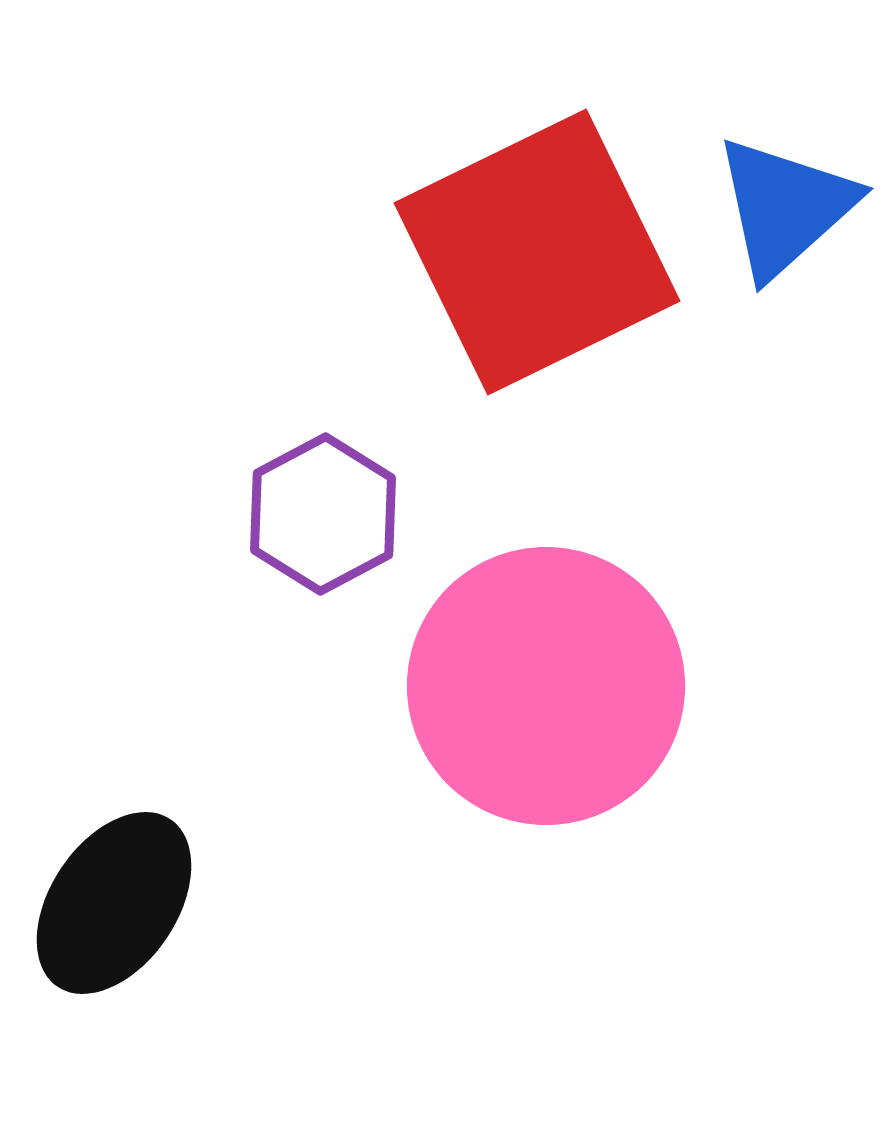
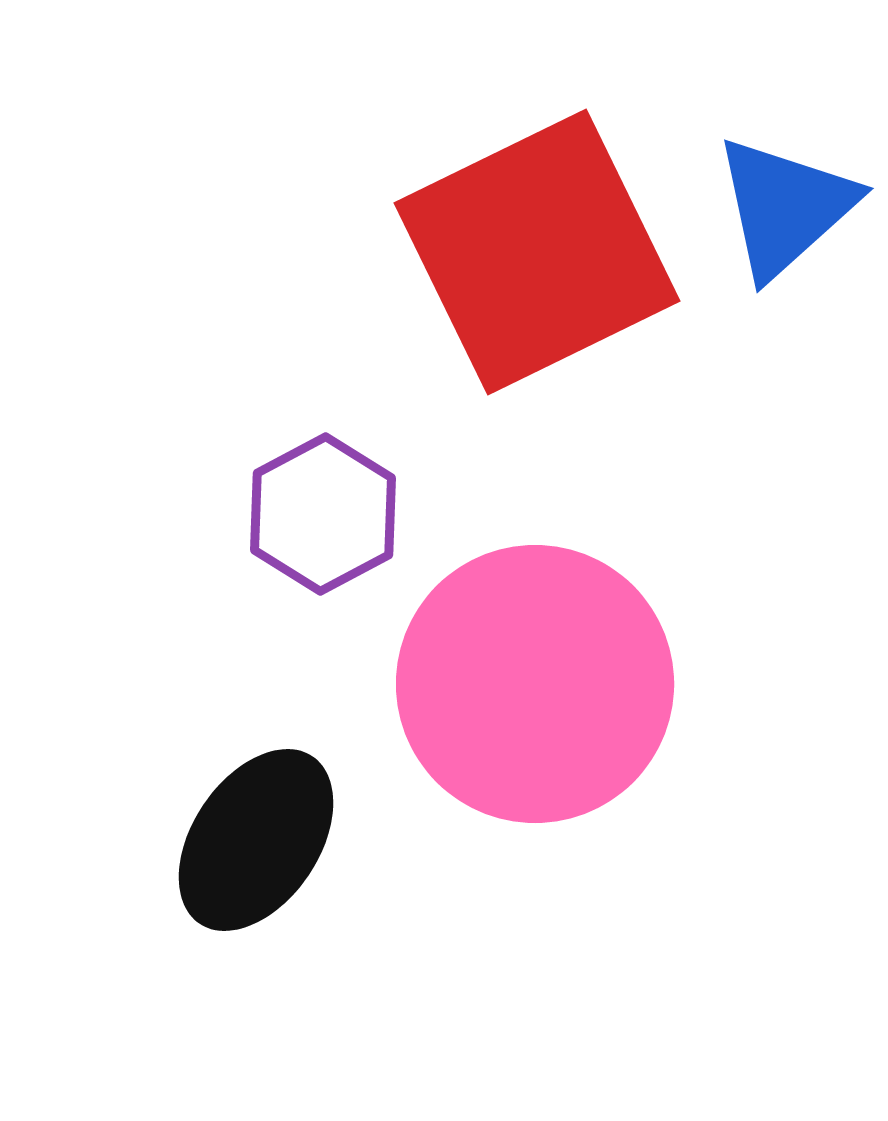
pink circle: moved 11 px left, 2 px up
black ellipse: moved 142 px right, 63 px up
